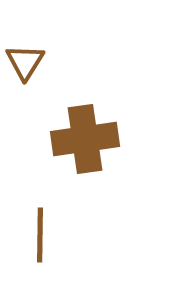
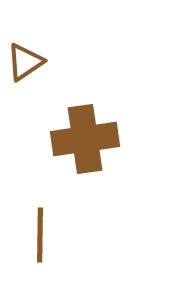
brown triangle: rotated 24 degrees clockwise
